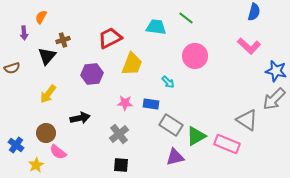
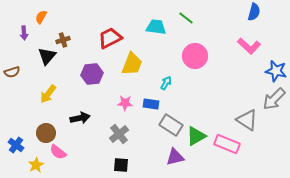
brown semicircle: moved 4 px down
cyan arrow: moved 2 px left, 1 px down; rotated 104 degrees counterclockwise
